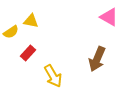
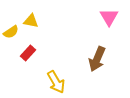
pink triangle: rotated 30 degrees clockwise
yellow arrow: moved 3 px right, 6 px down
